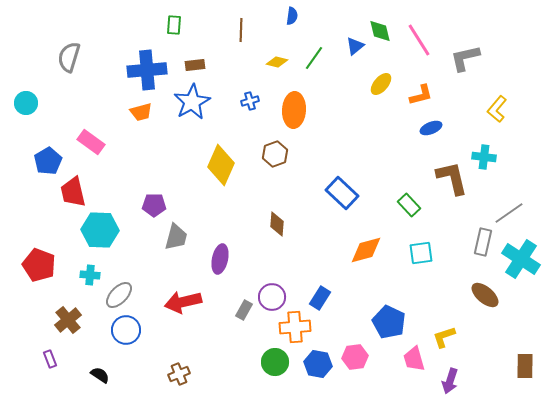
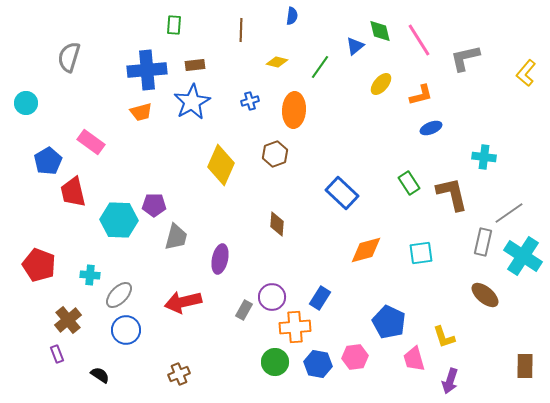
green line at (314, 58): moved 6 px right, 9 px down
yellow L-shape at (497, 109): moved 29 px right, 36 px up
brown L-shape at (452, 178): moved 16 px down
green rectangle at (409, 205): moved 22 px up; rotated 10 degrees clockwise
cyan hexagon at (100, 230): moved 19 px right, 10 px up
cyan cross at (521, 259): moved 2 px right, 3 px up
yellow L-shape at (444, 337): rotated 90 degrees counterclockwise
purple rectangle at (50, 359): moved 7 px right, 5 px up
